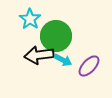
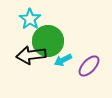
green circle: moved 8 px left, 5 px down
black arrow: moved 8 px left
cyan arrow: rotated 126 degrees clockwise
